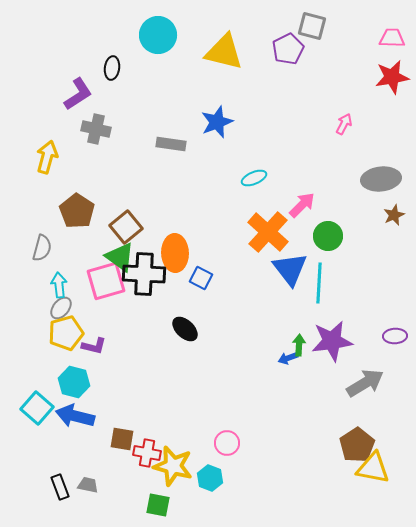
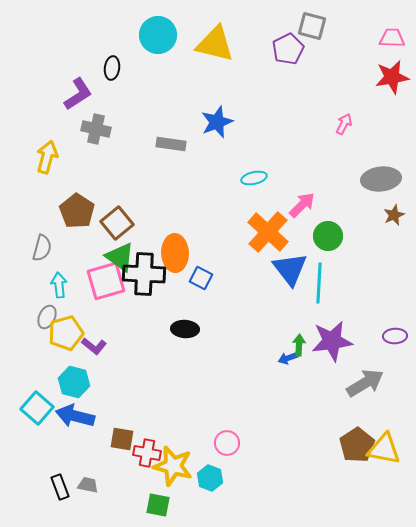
yellow triangle at (224, 52): moved 9 px left, 8 px up
cyan ellipse at (254, 178): rotated 10 degrees clockwise
brown square at (126, 227): moved 9 px left, 4 px up
gray ellipse at (61, 308): moved 14 px left, 9 px down; rotated 15 degrees counterclockwise
black ellipse at (185, 329): rotated 40 degrees counterclockwise
purple L-shape at (94, 346): rotated 25 degrees clockwise
yellow triangle at (373, 468): moved 11 px right, 19 px up
